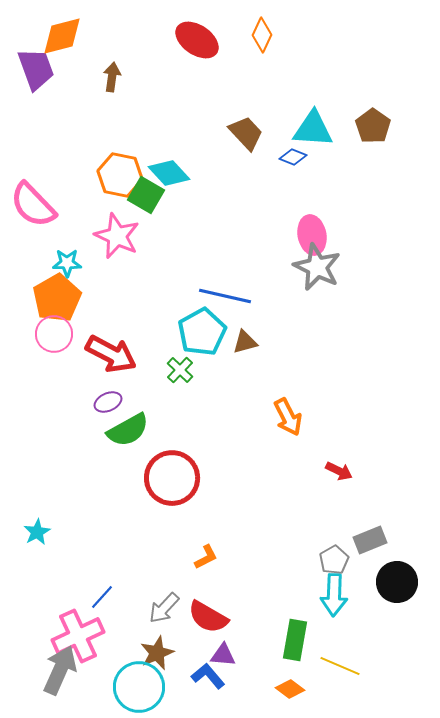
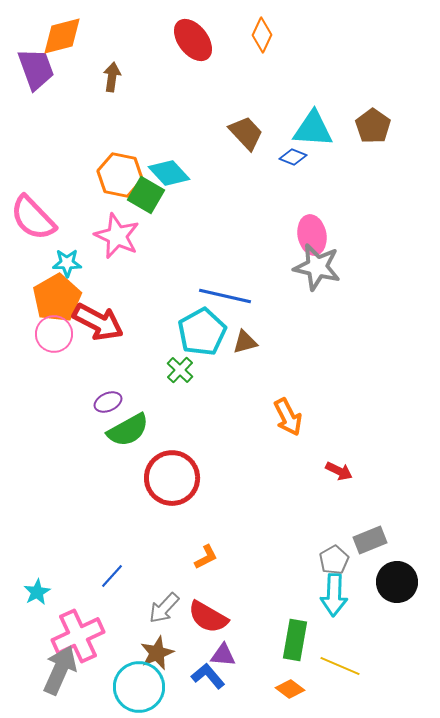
red ellipse at (197, 40): moved 4 px left; rotated 18 degrees clockwise
pink semicircle at (33, 205): moved 13 px down
gray star at (317, 267): rotated 12 degrees counterclockwise
red arrow at (111, 354): moved 13 px left, 32 px up
cyan star at (37, 532): moved 60 px down
blue line at (102, 597): moved 10 px right, 21 px up
